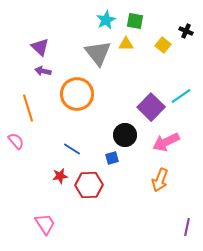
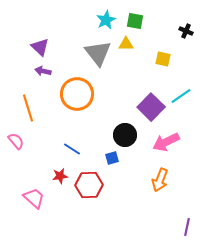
yellow square: moved 14 px down; rotated 28 degrees counterclockwise
pink trapezoid: moved 11 px left, 26 px up; rotated 15 degrees counterclockwise
